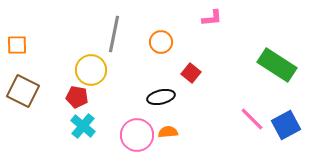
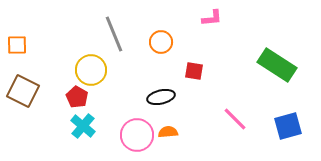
gray line: rotated 33 degrees counterclockwise
red square: moved 3 px right, 2 px up; rotated 30 degrees counterclockwise
red pentagon: rotated 20 degrees clockwise
pink line: moved 17 px left
blue square: moved 2 px right, 1 px down; rotated 12 degrees clockwise
